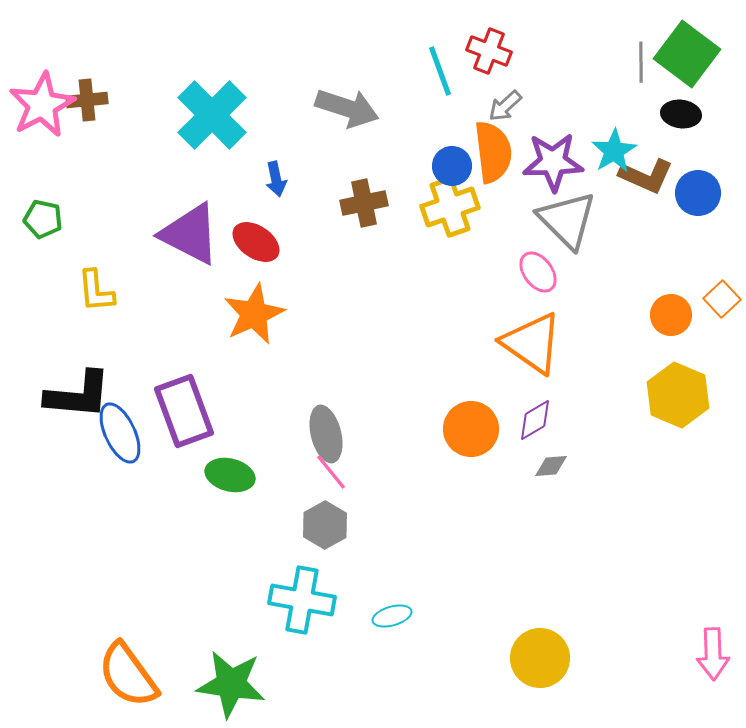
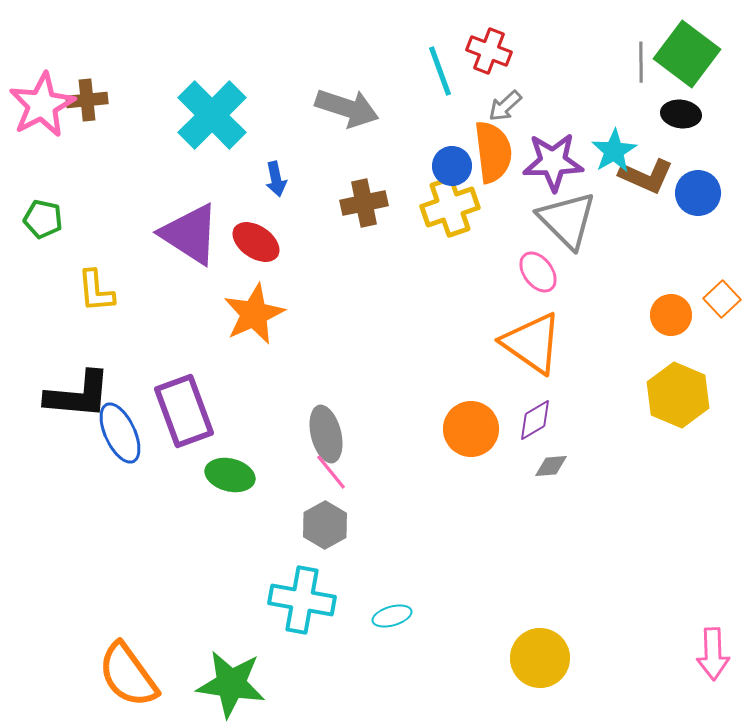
purple triangle at (190, 234): rotated 6 degrees clockwise
